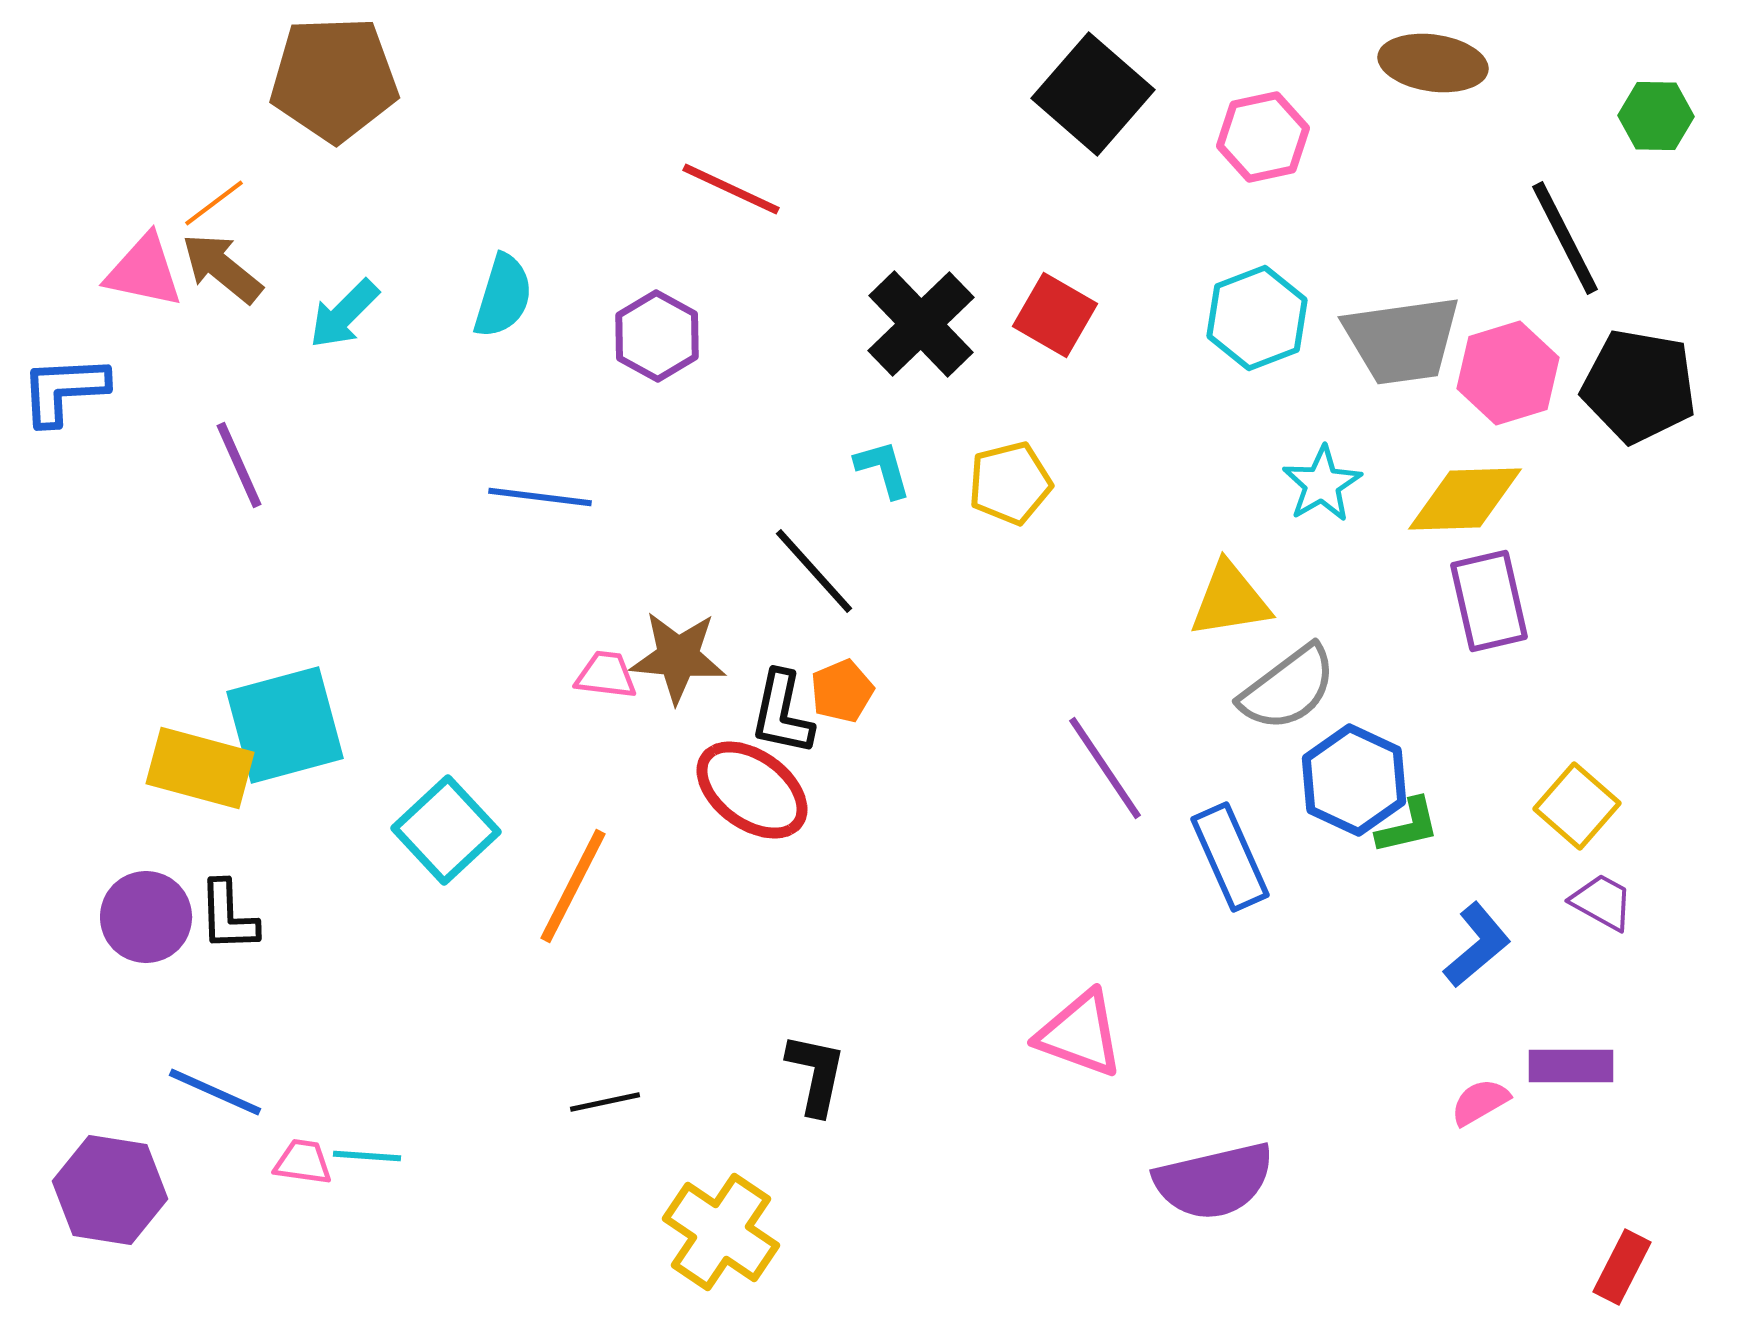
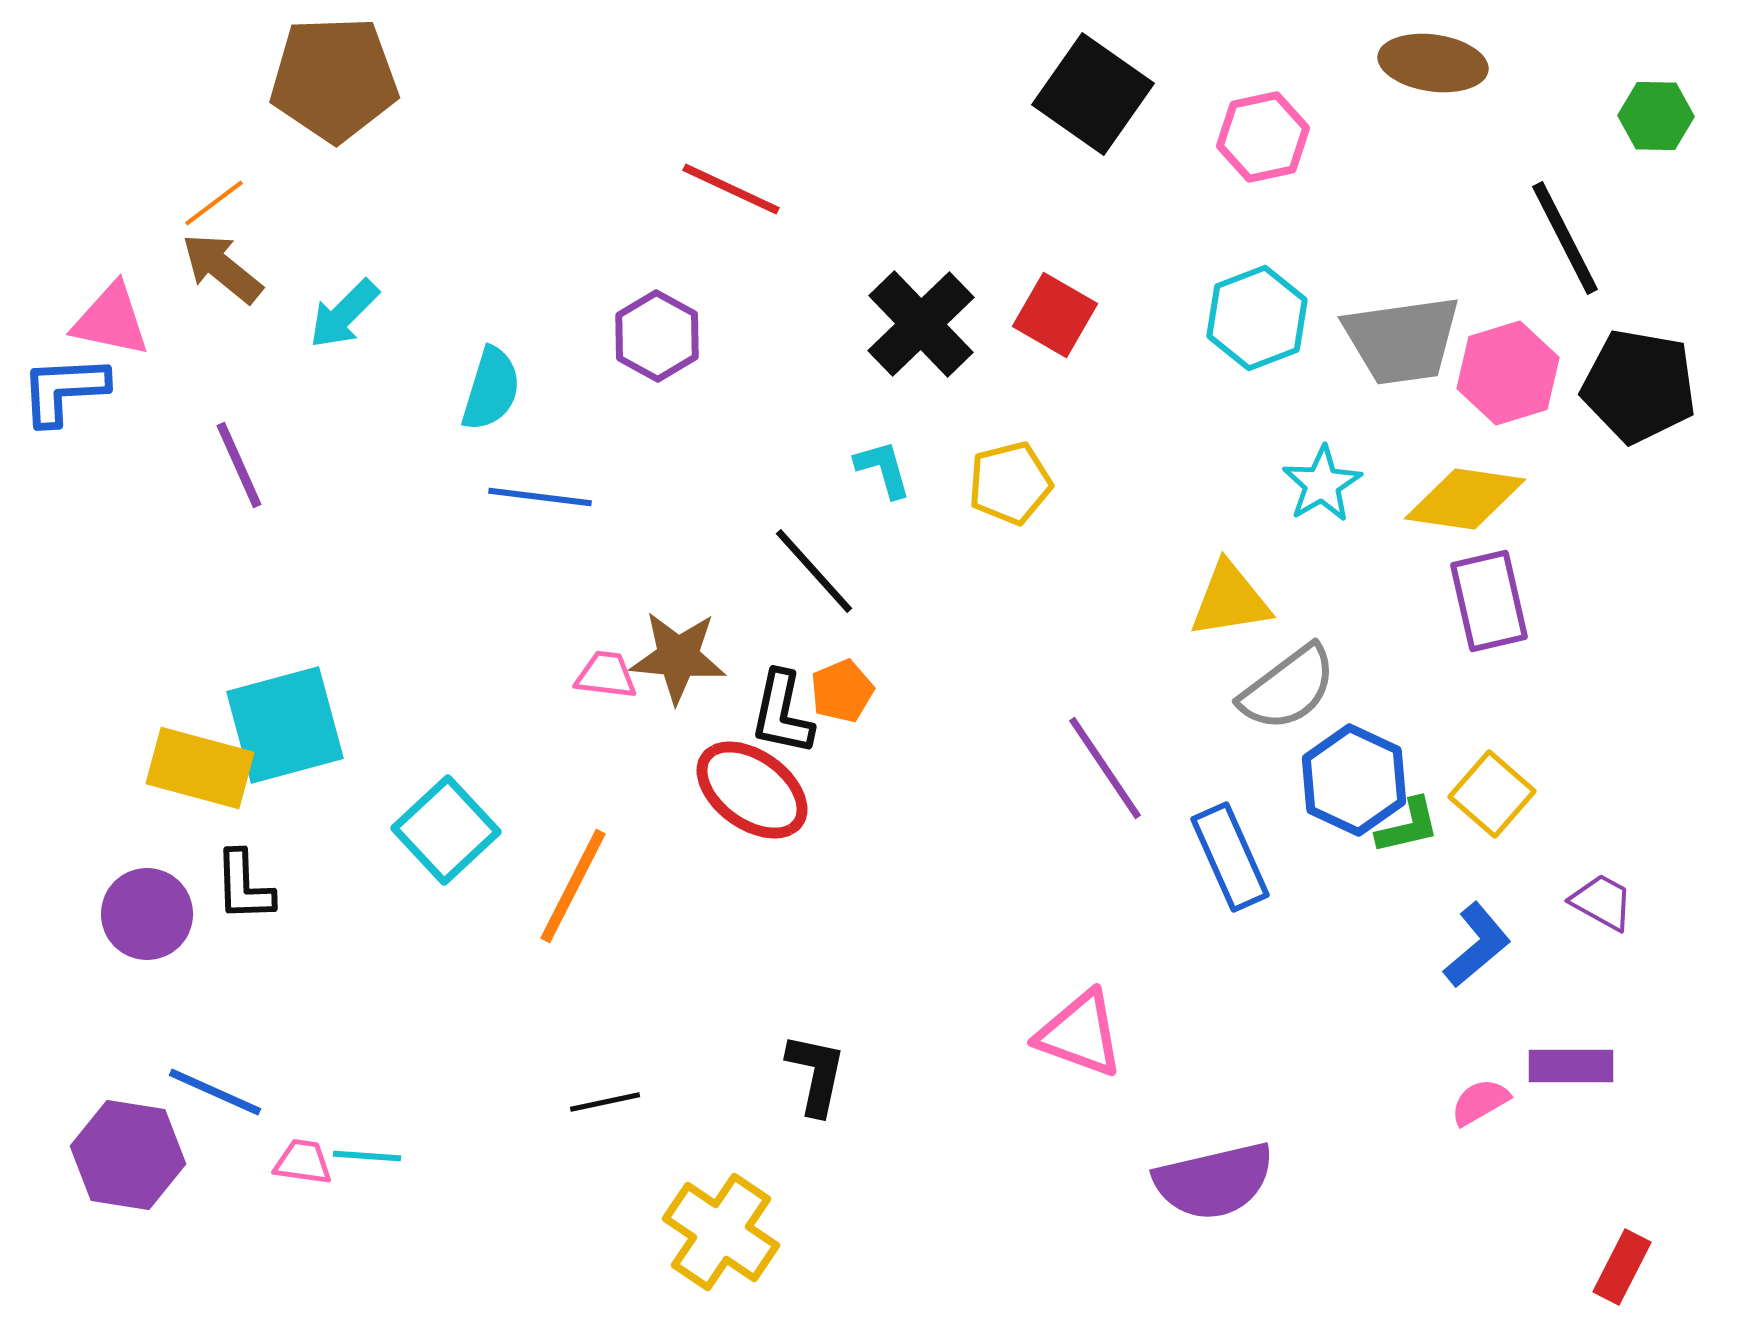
black square at (1093, 94): rotated 6 degrees counterclockwise
pink triangle at (144, 271): moved 33 px left, 49 px down
cyan semicircle at (503, 296): moved 12 px left, 93 px down
yellow diamond at (1465, 499): rotated 10 degrees clockwise
yellow square at (1577, 806): moved 85 px left, 12 px up
black L-shape at (228, 916): moved 16 px right, 30 px up
purple circle at (146, 917): moved 1 px right, 3 px up
purple hexagon at (110, 1190): moved 18 px right, 35 px up
